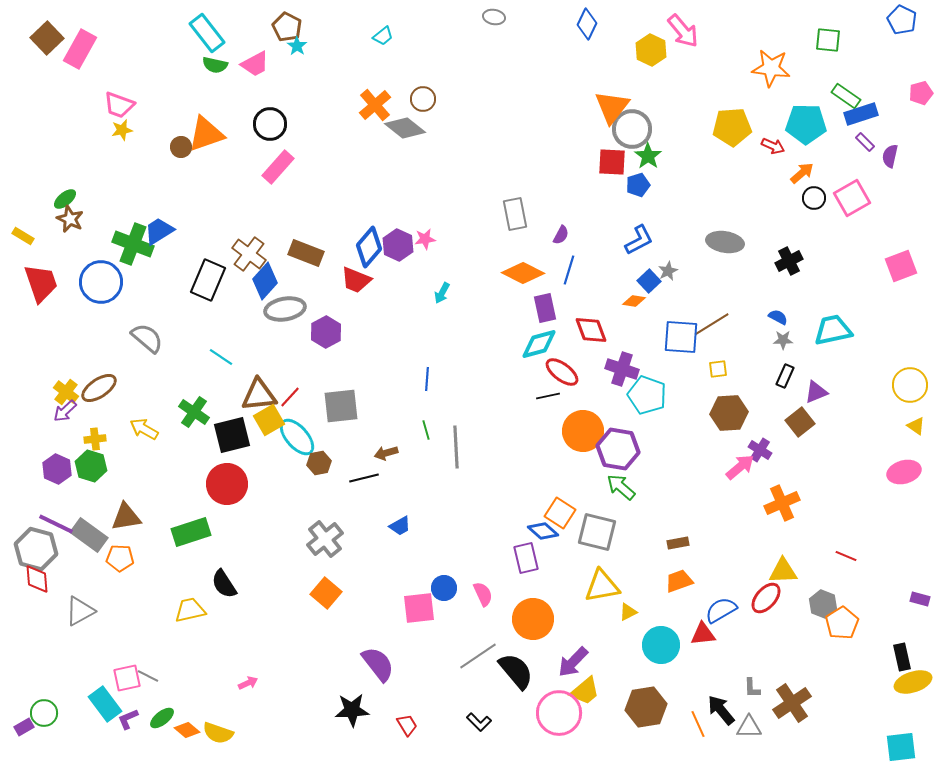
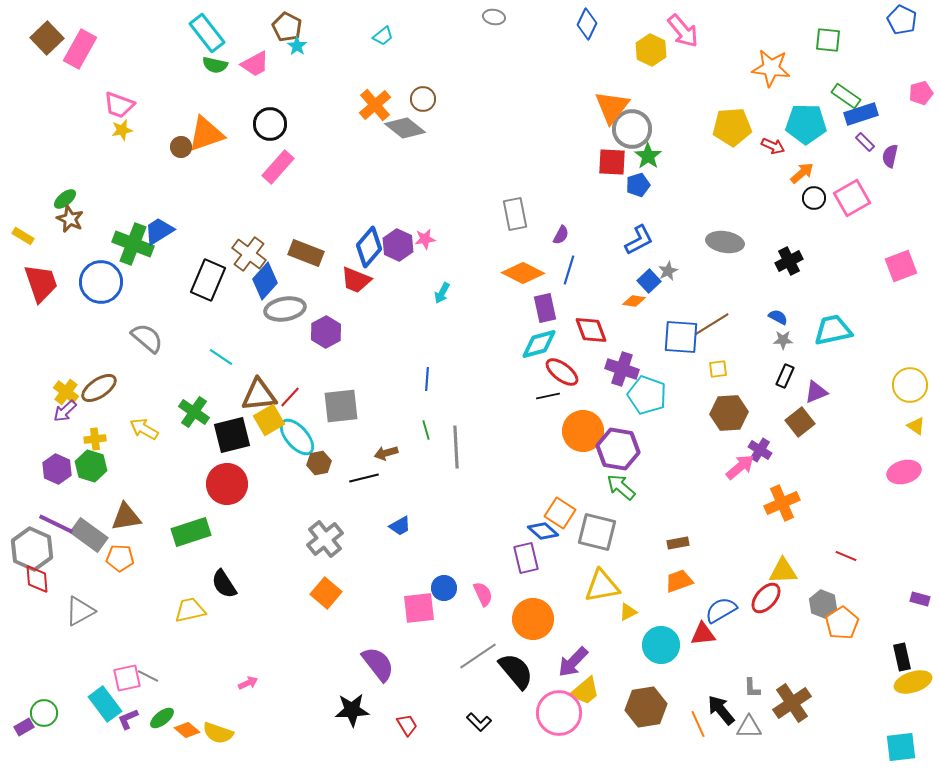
gray hexagon at (36, 549): moved 4 px left; rotated 9 degrees clockwise
